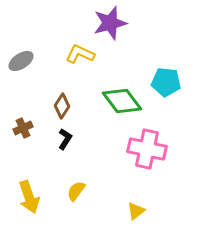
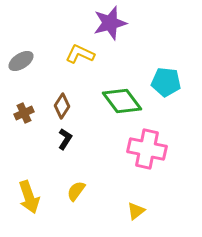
brown cross: moved 1 px right, 15 px up
